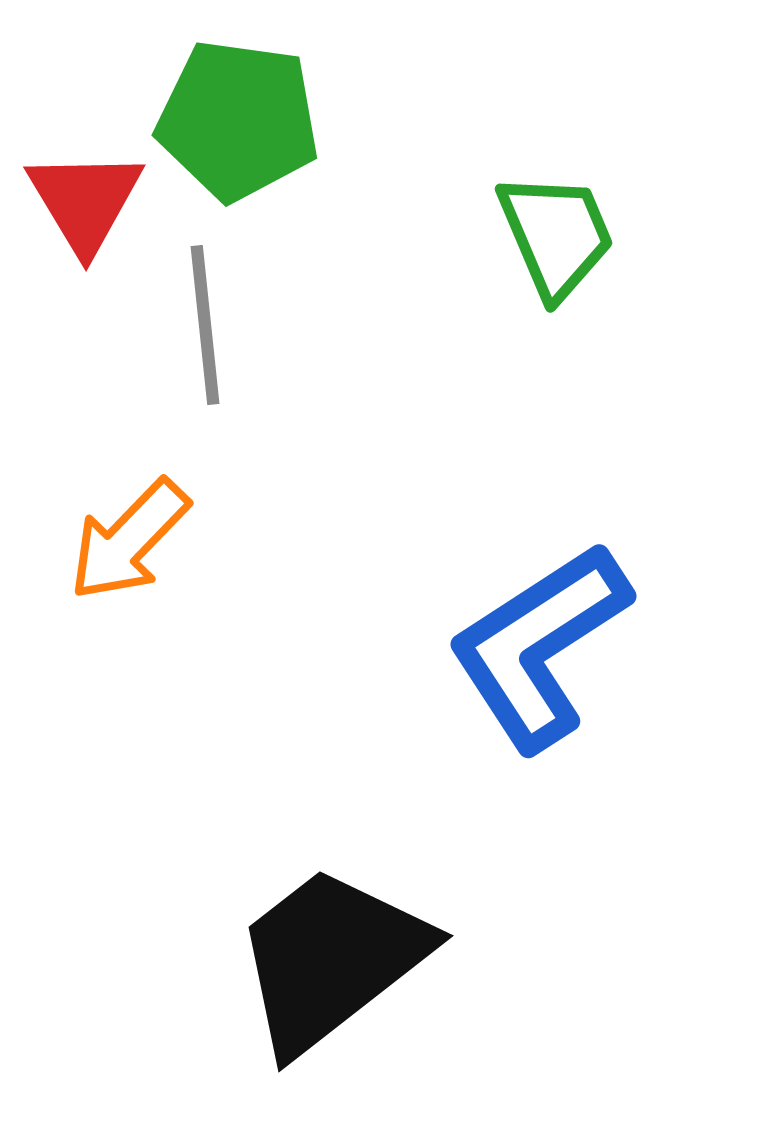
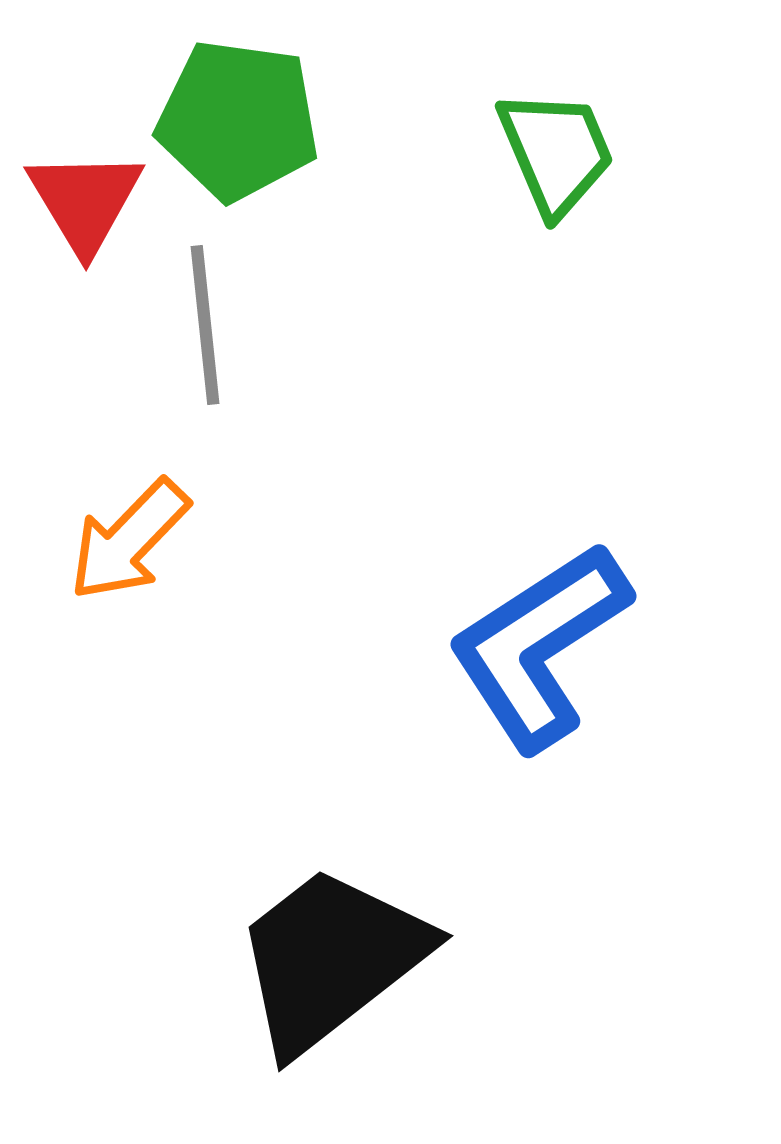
green trapezoid: moved 83 px up
